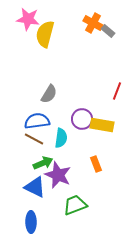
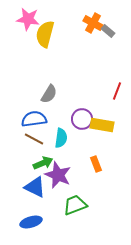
blue semicircle: moved 3 px left, 2 px up
blue ellipse: rotated 75 degrees clockwise
